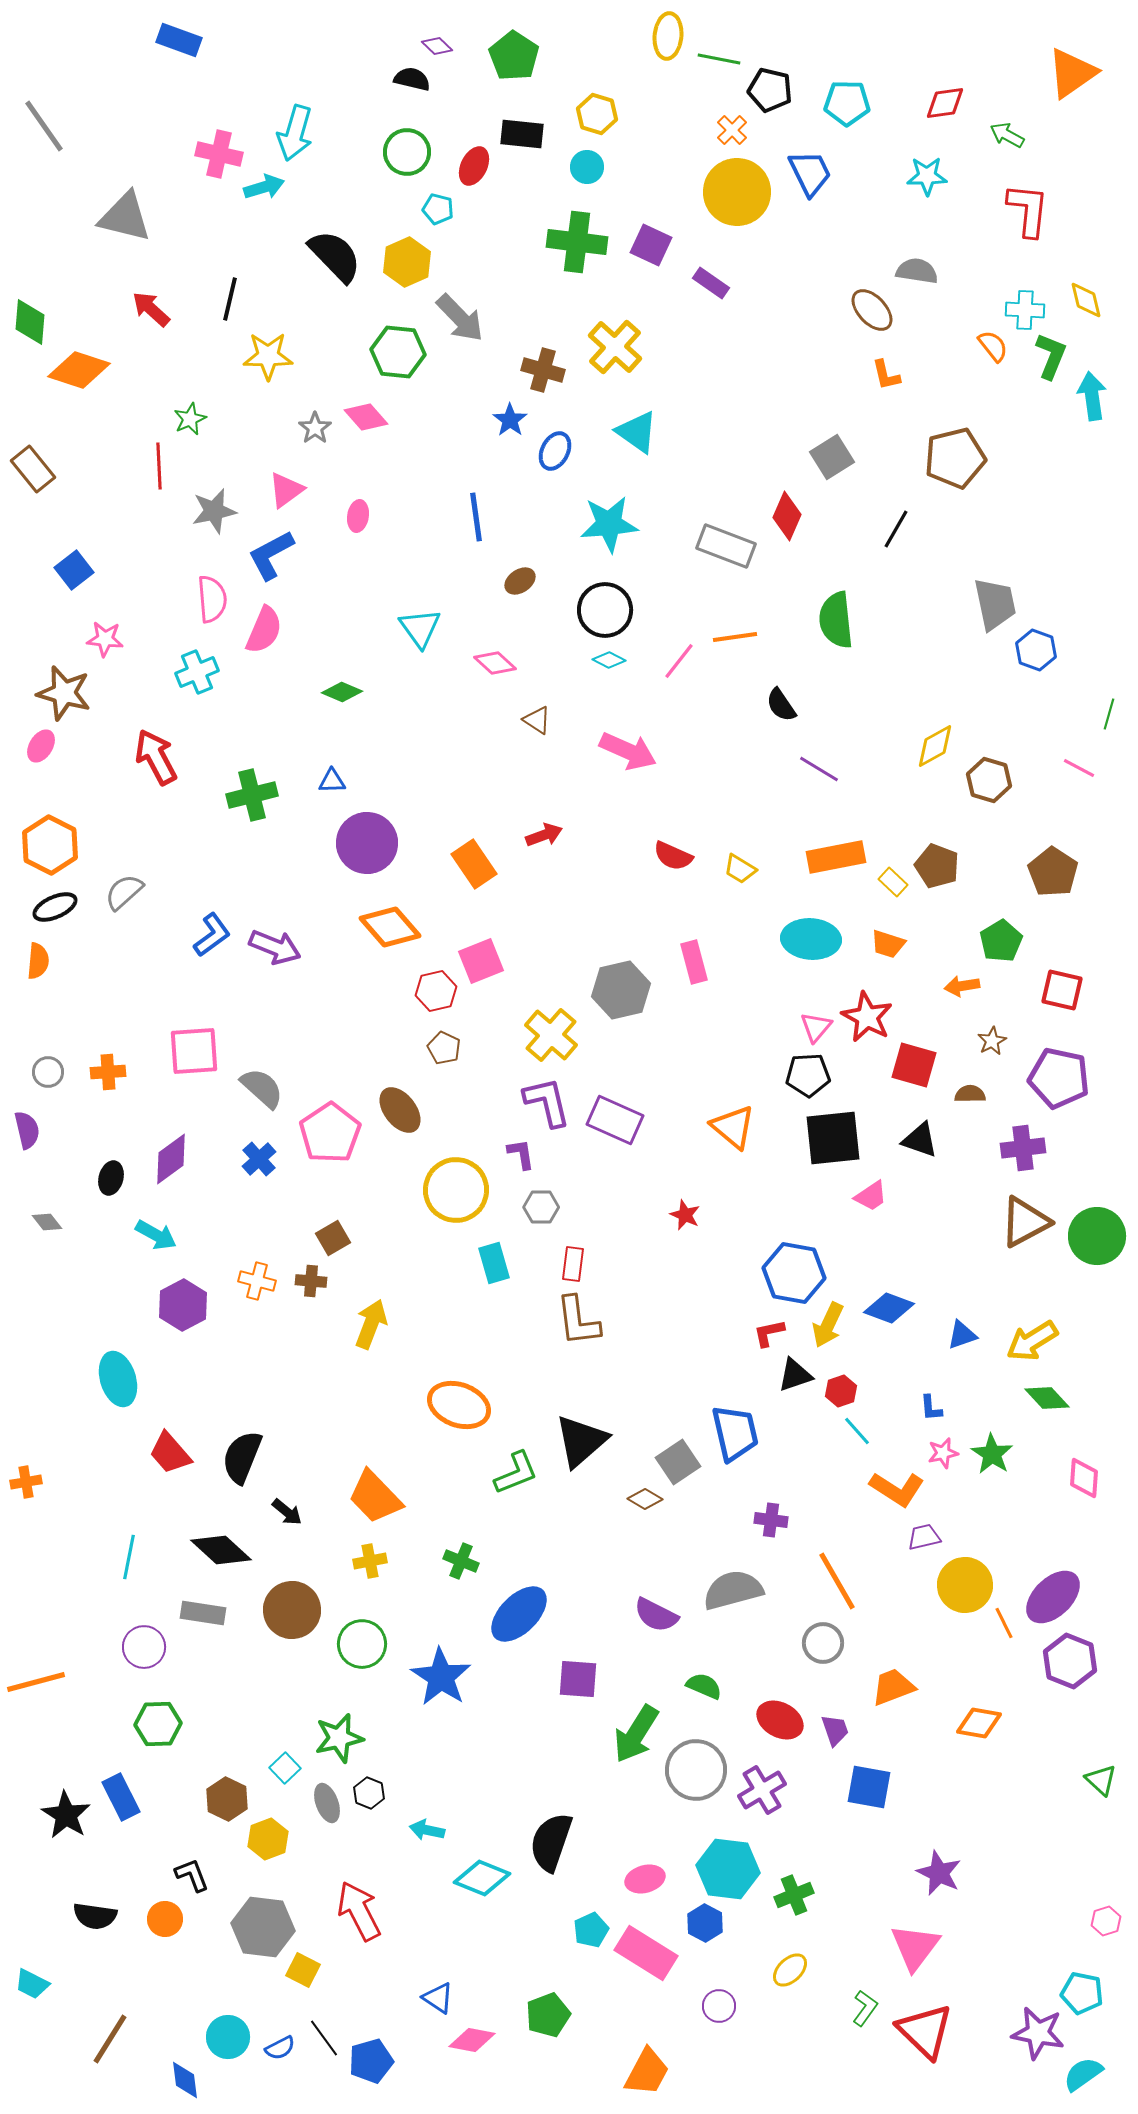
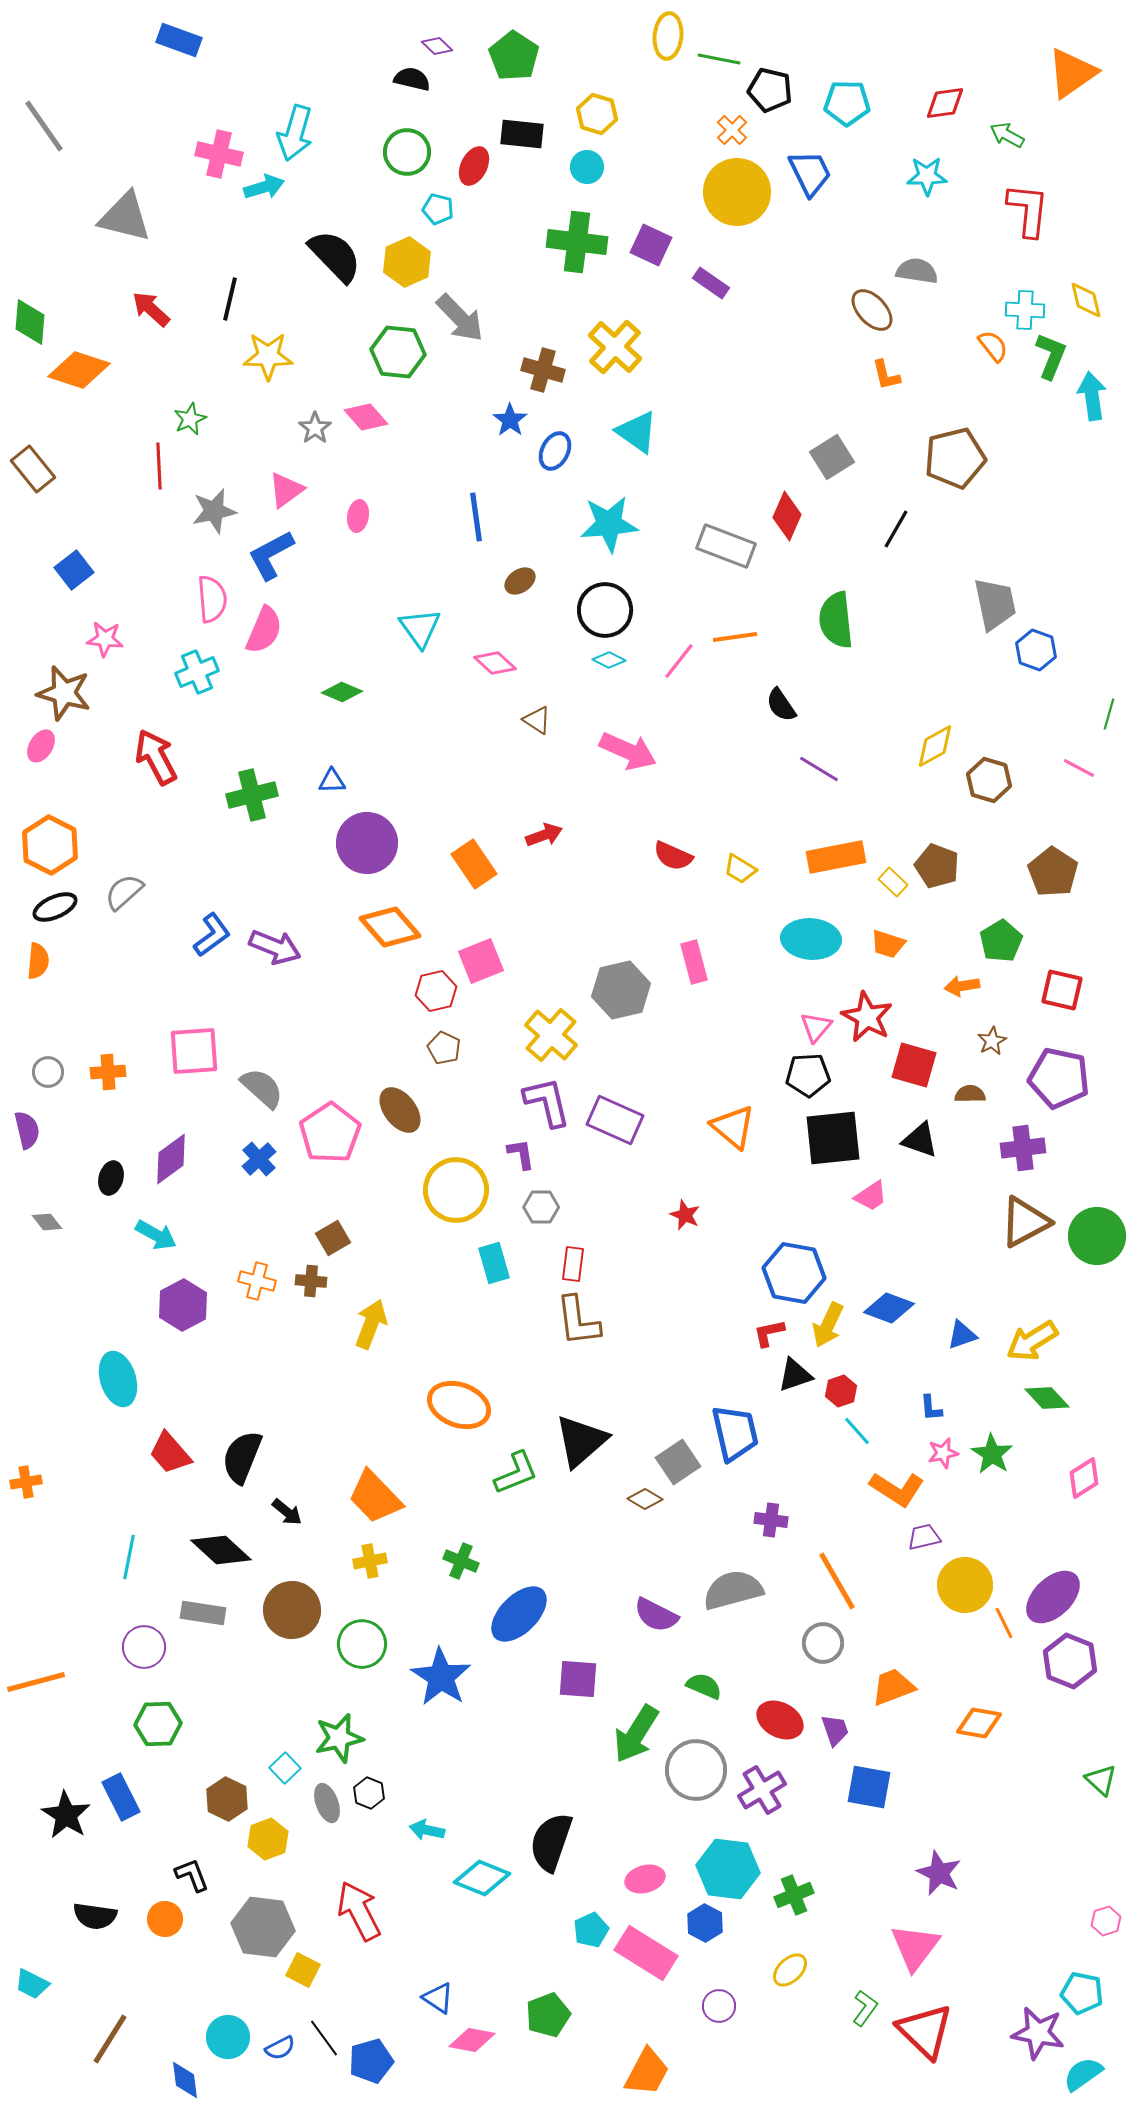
pink diamond at (1084, 1478): rotated 54 degrees clockwise
